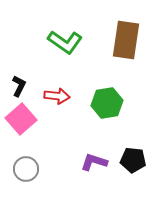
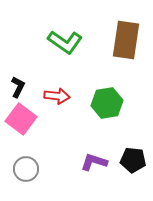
black L-shape: moved 1 px left, 1 px down
pink square: rotated 12 degrees counterclockwise
